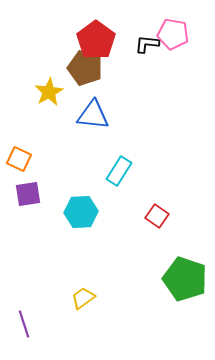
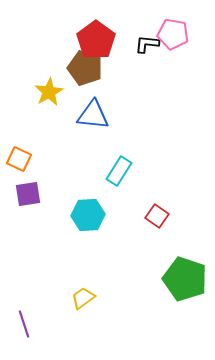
cyan hexagon: moved 7 px right, 3 px down
